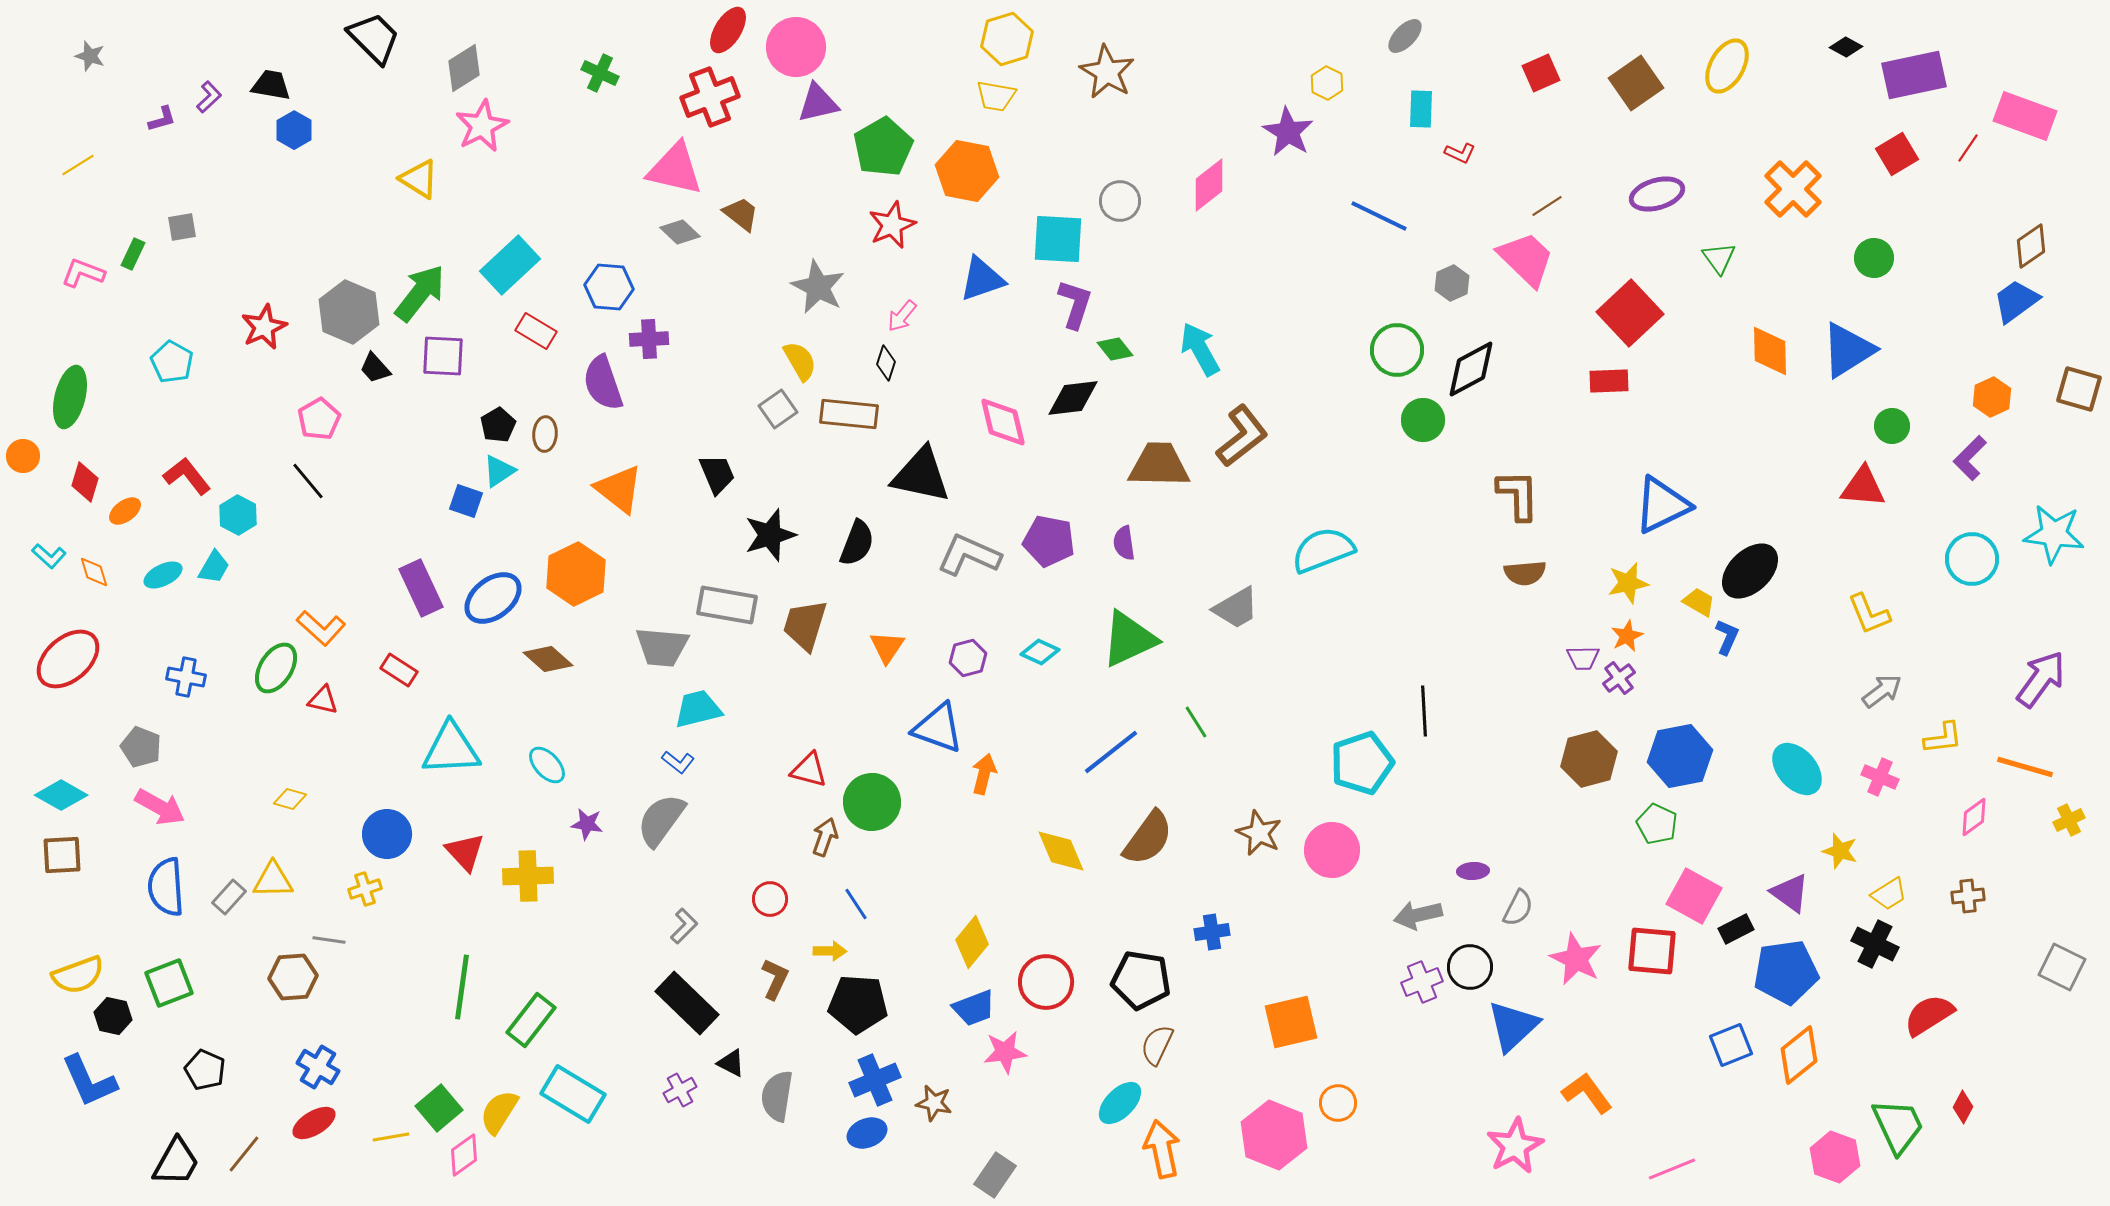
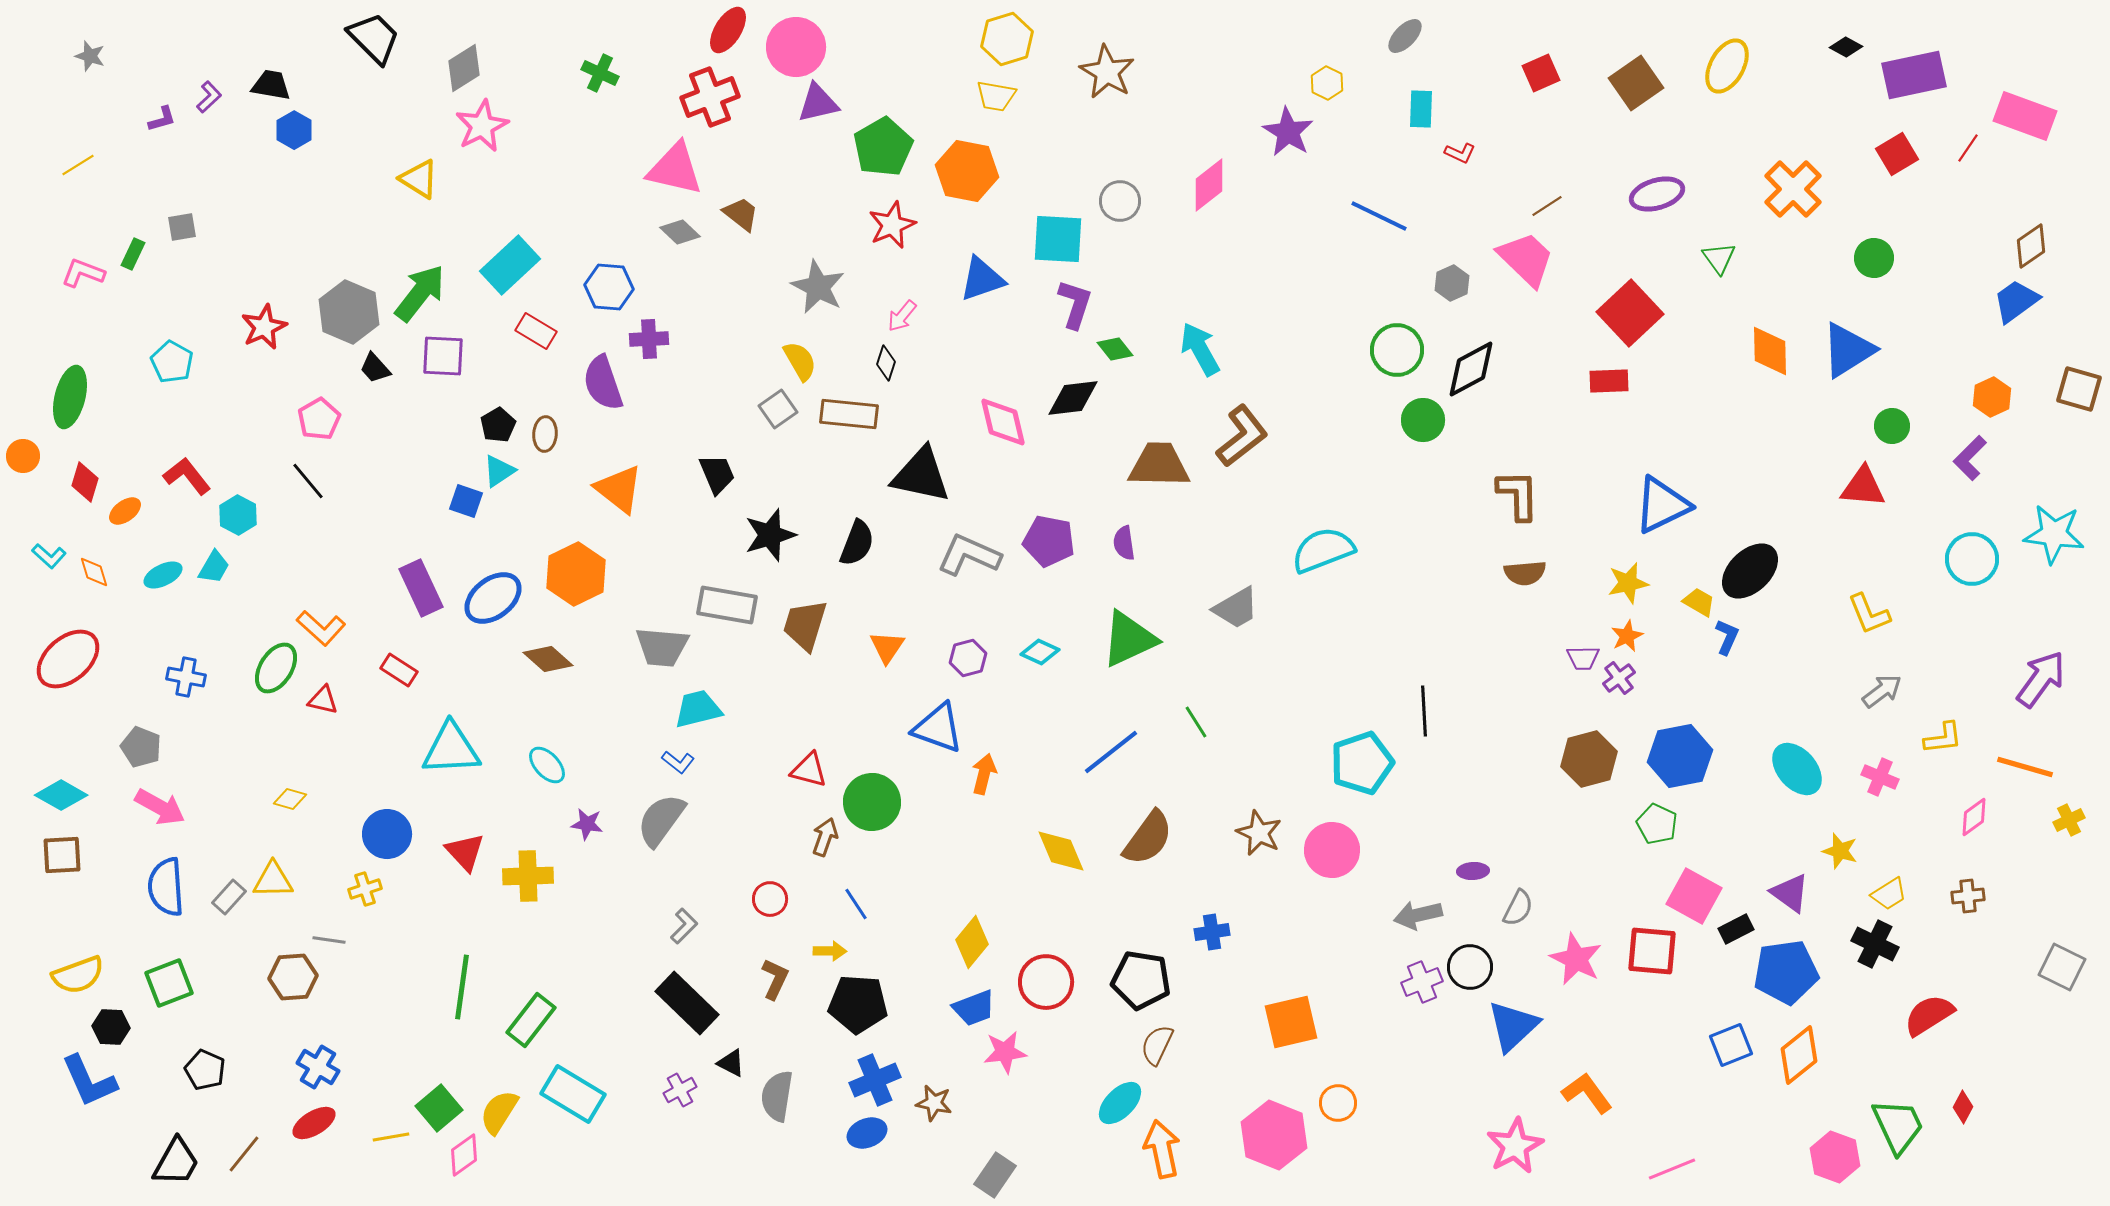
black hexagon at (113, 1016): moved 2 px left, 11 px down; rotated 9 degrees counterclockwise
